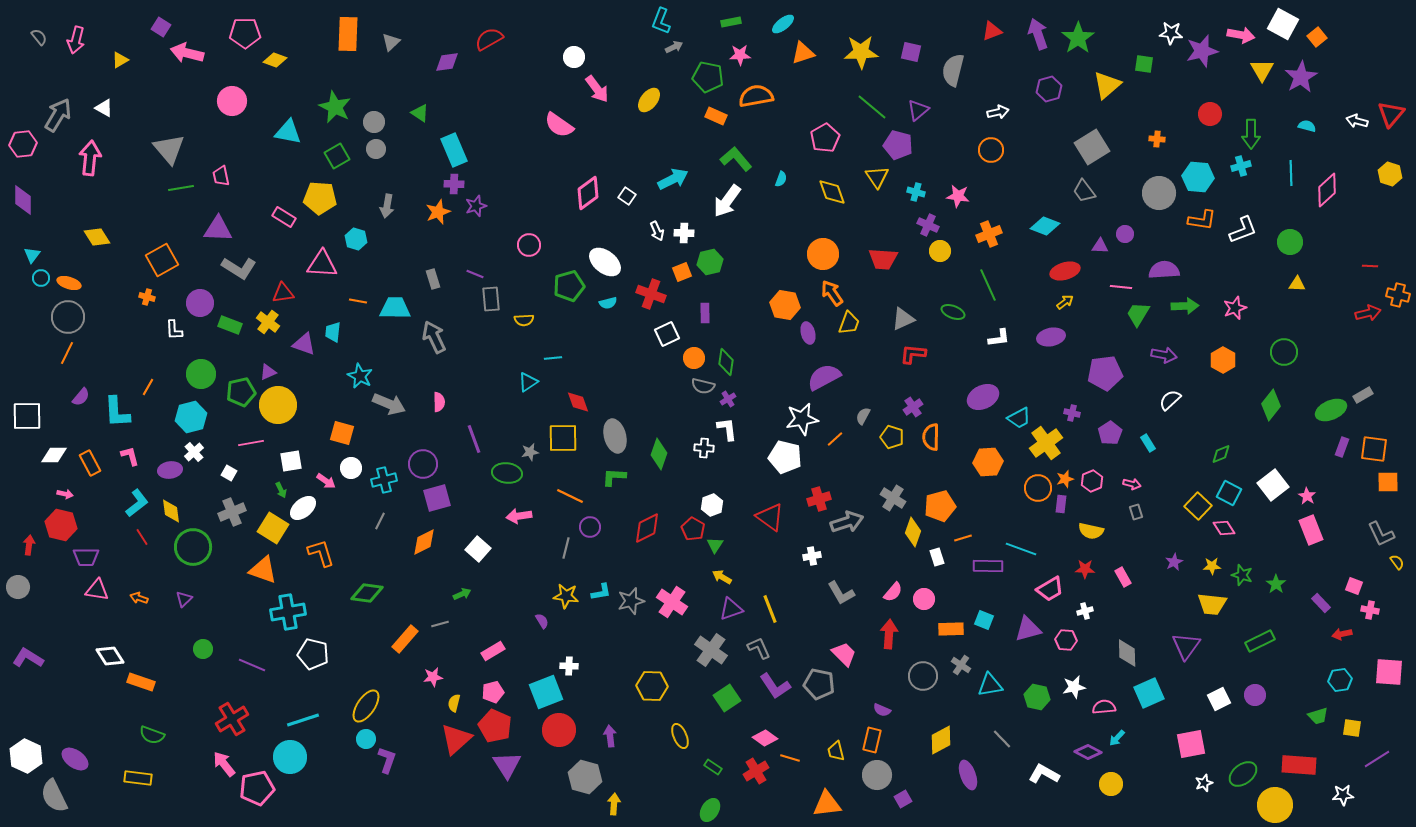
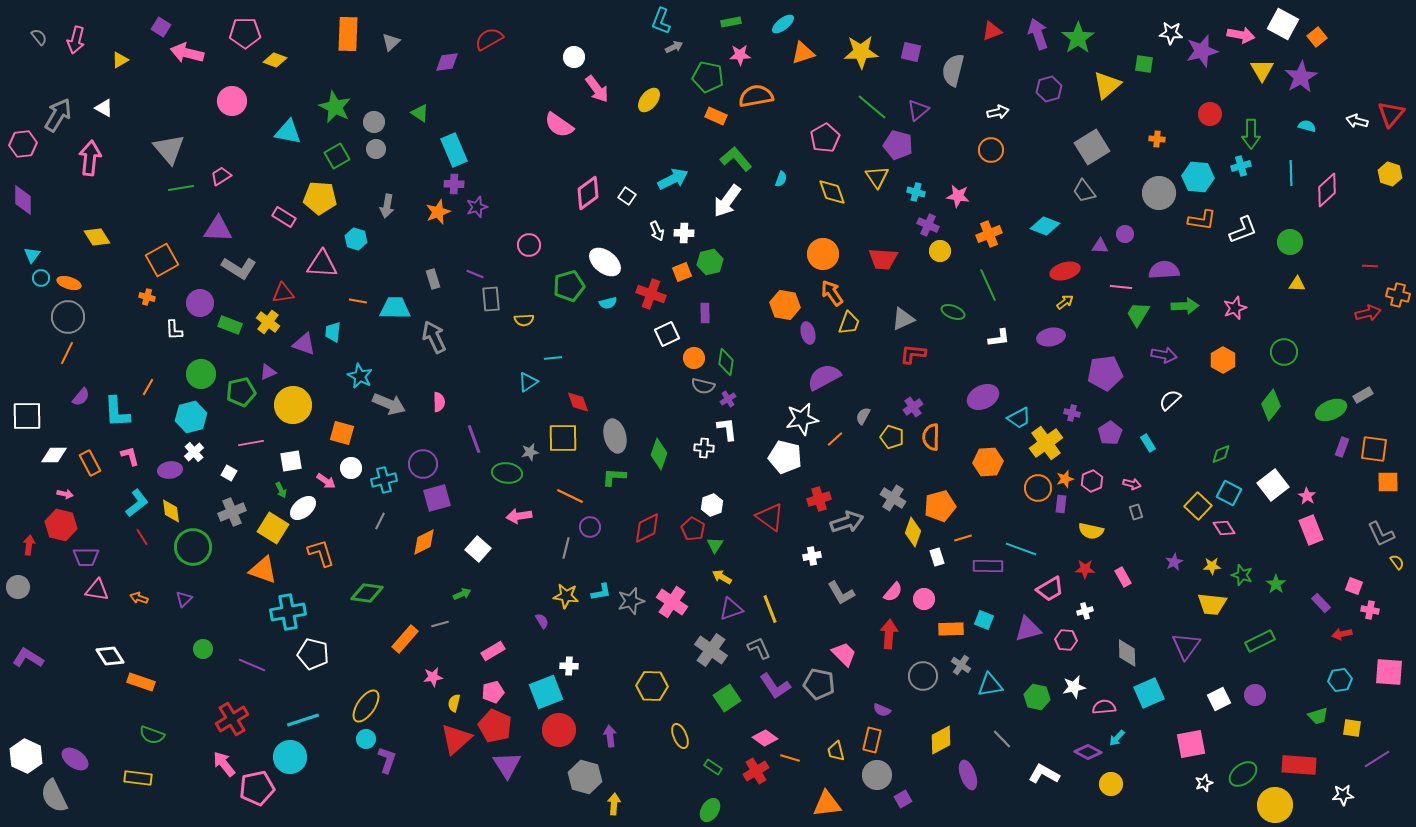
pink trapezoid at (221, 176): rotated 70 degrees clockwise
purple star at (476, 206): moved 1 px right, 1 px down
yellow circle at (278, 405): moved 15 px right
